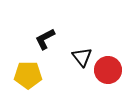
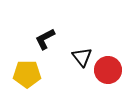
yellow pentagon: moved 1 px left, 1 px up
